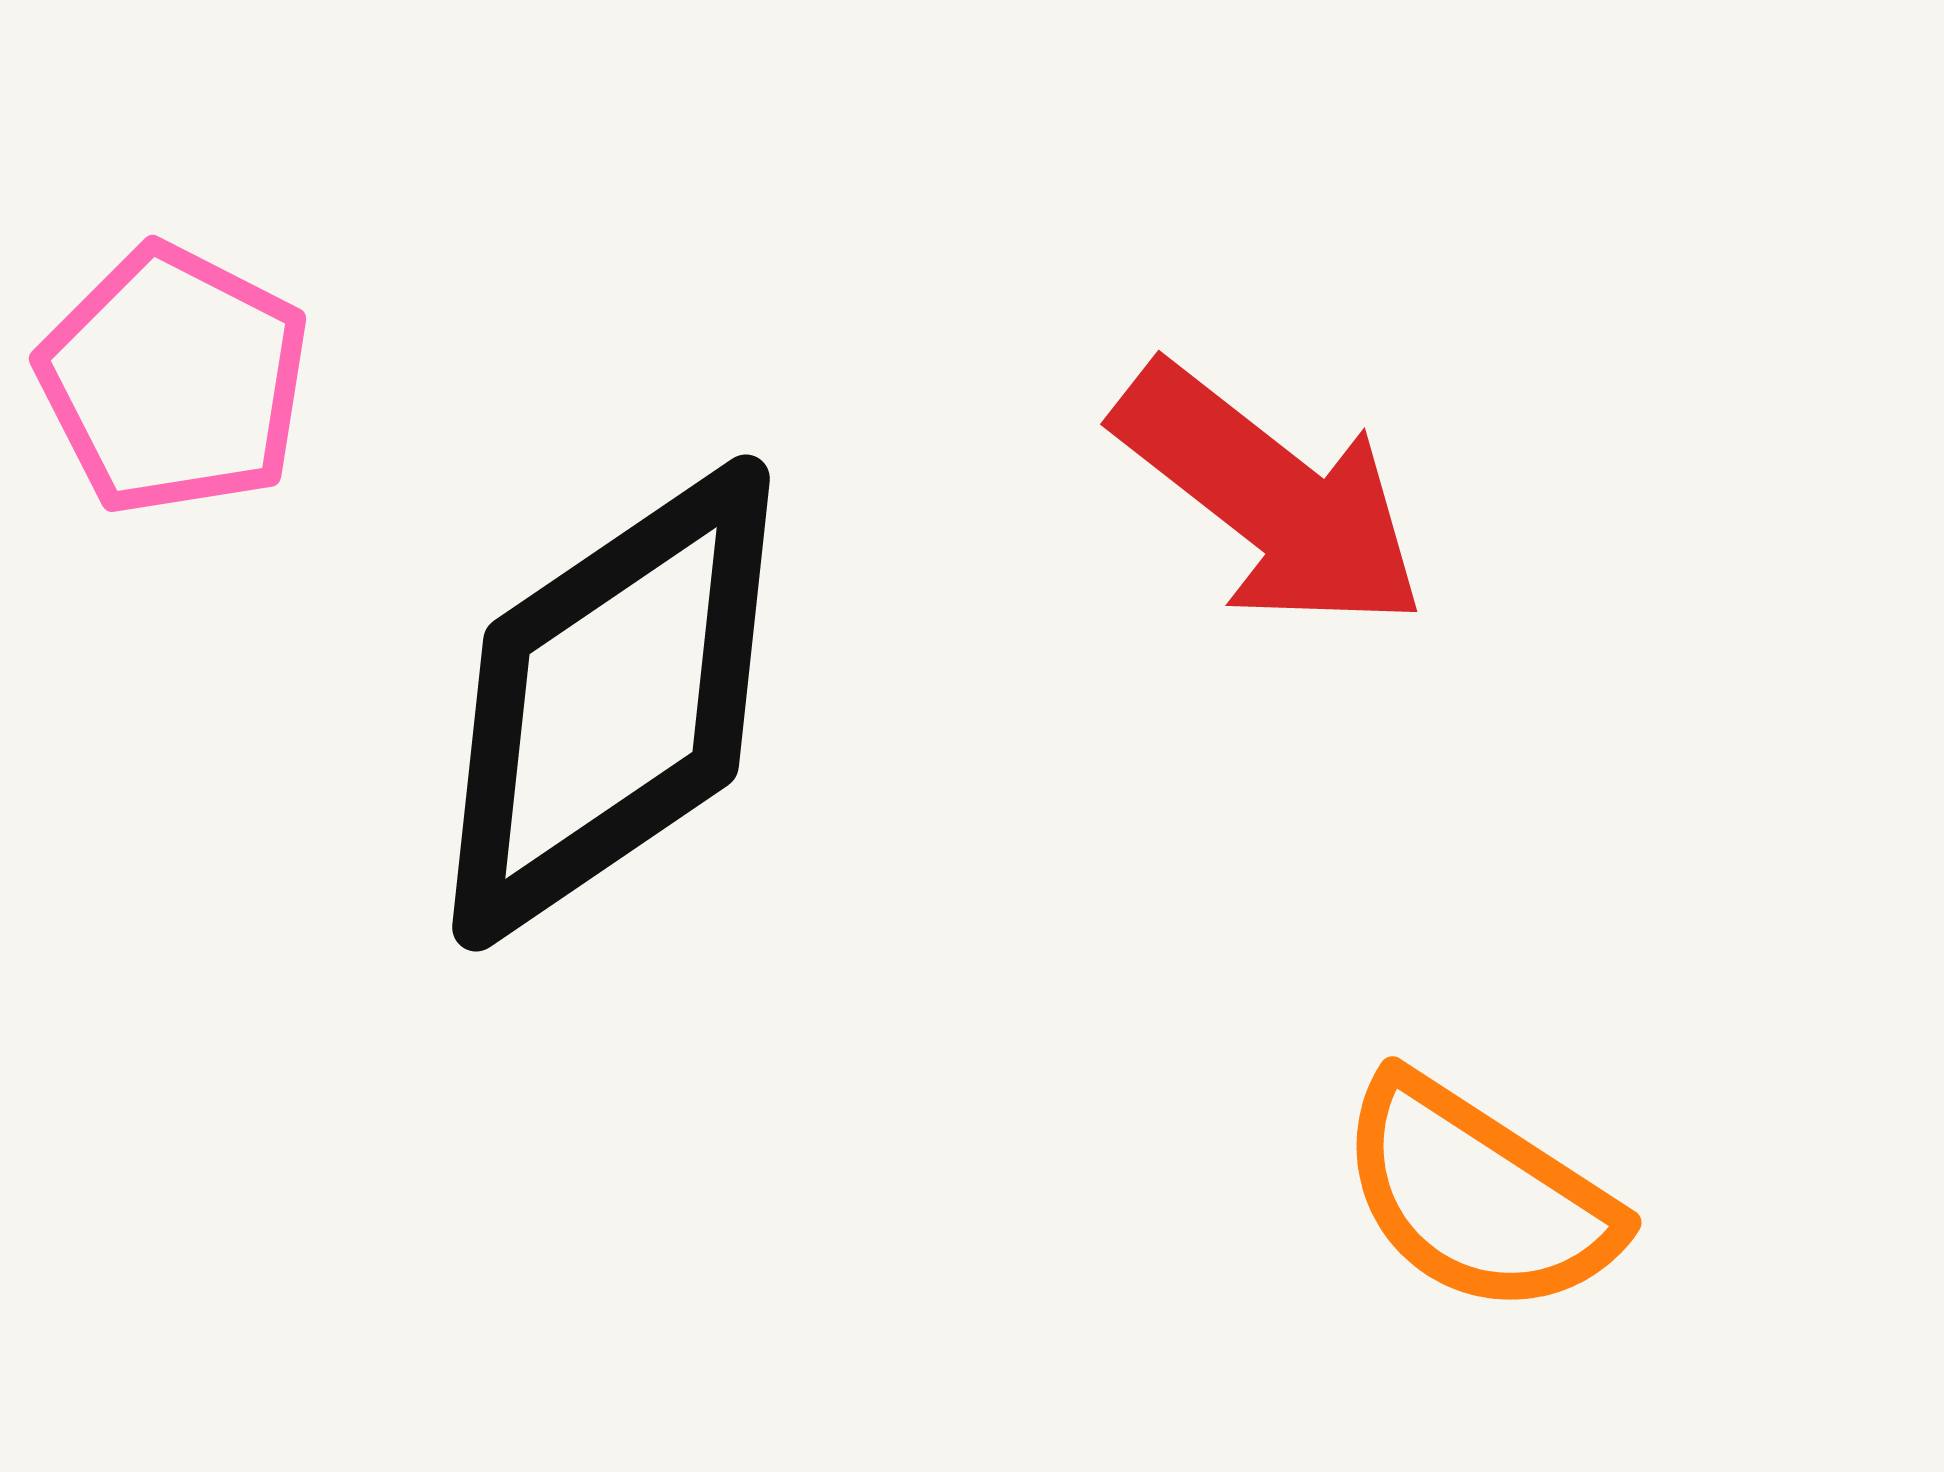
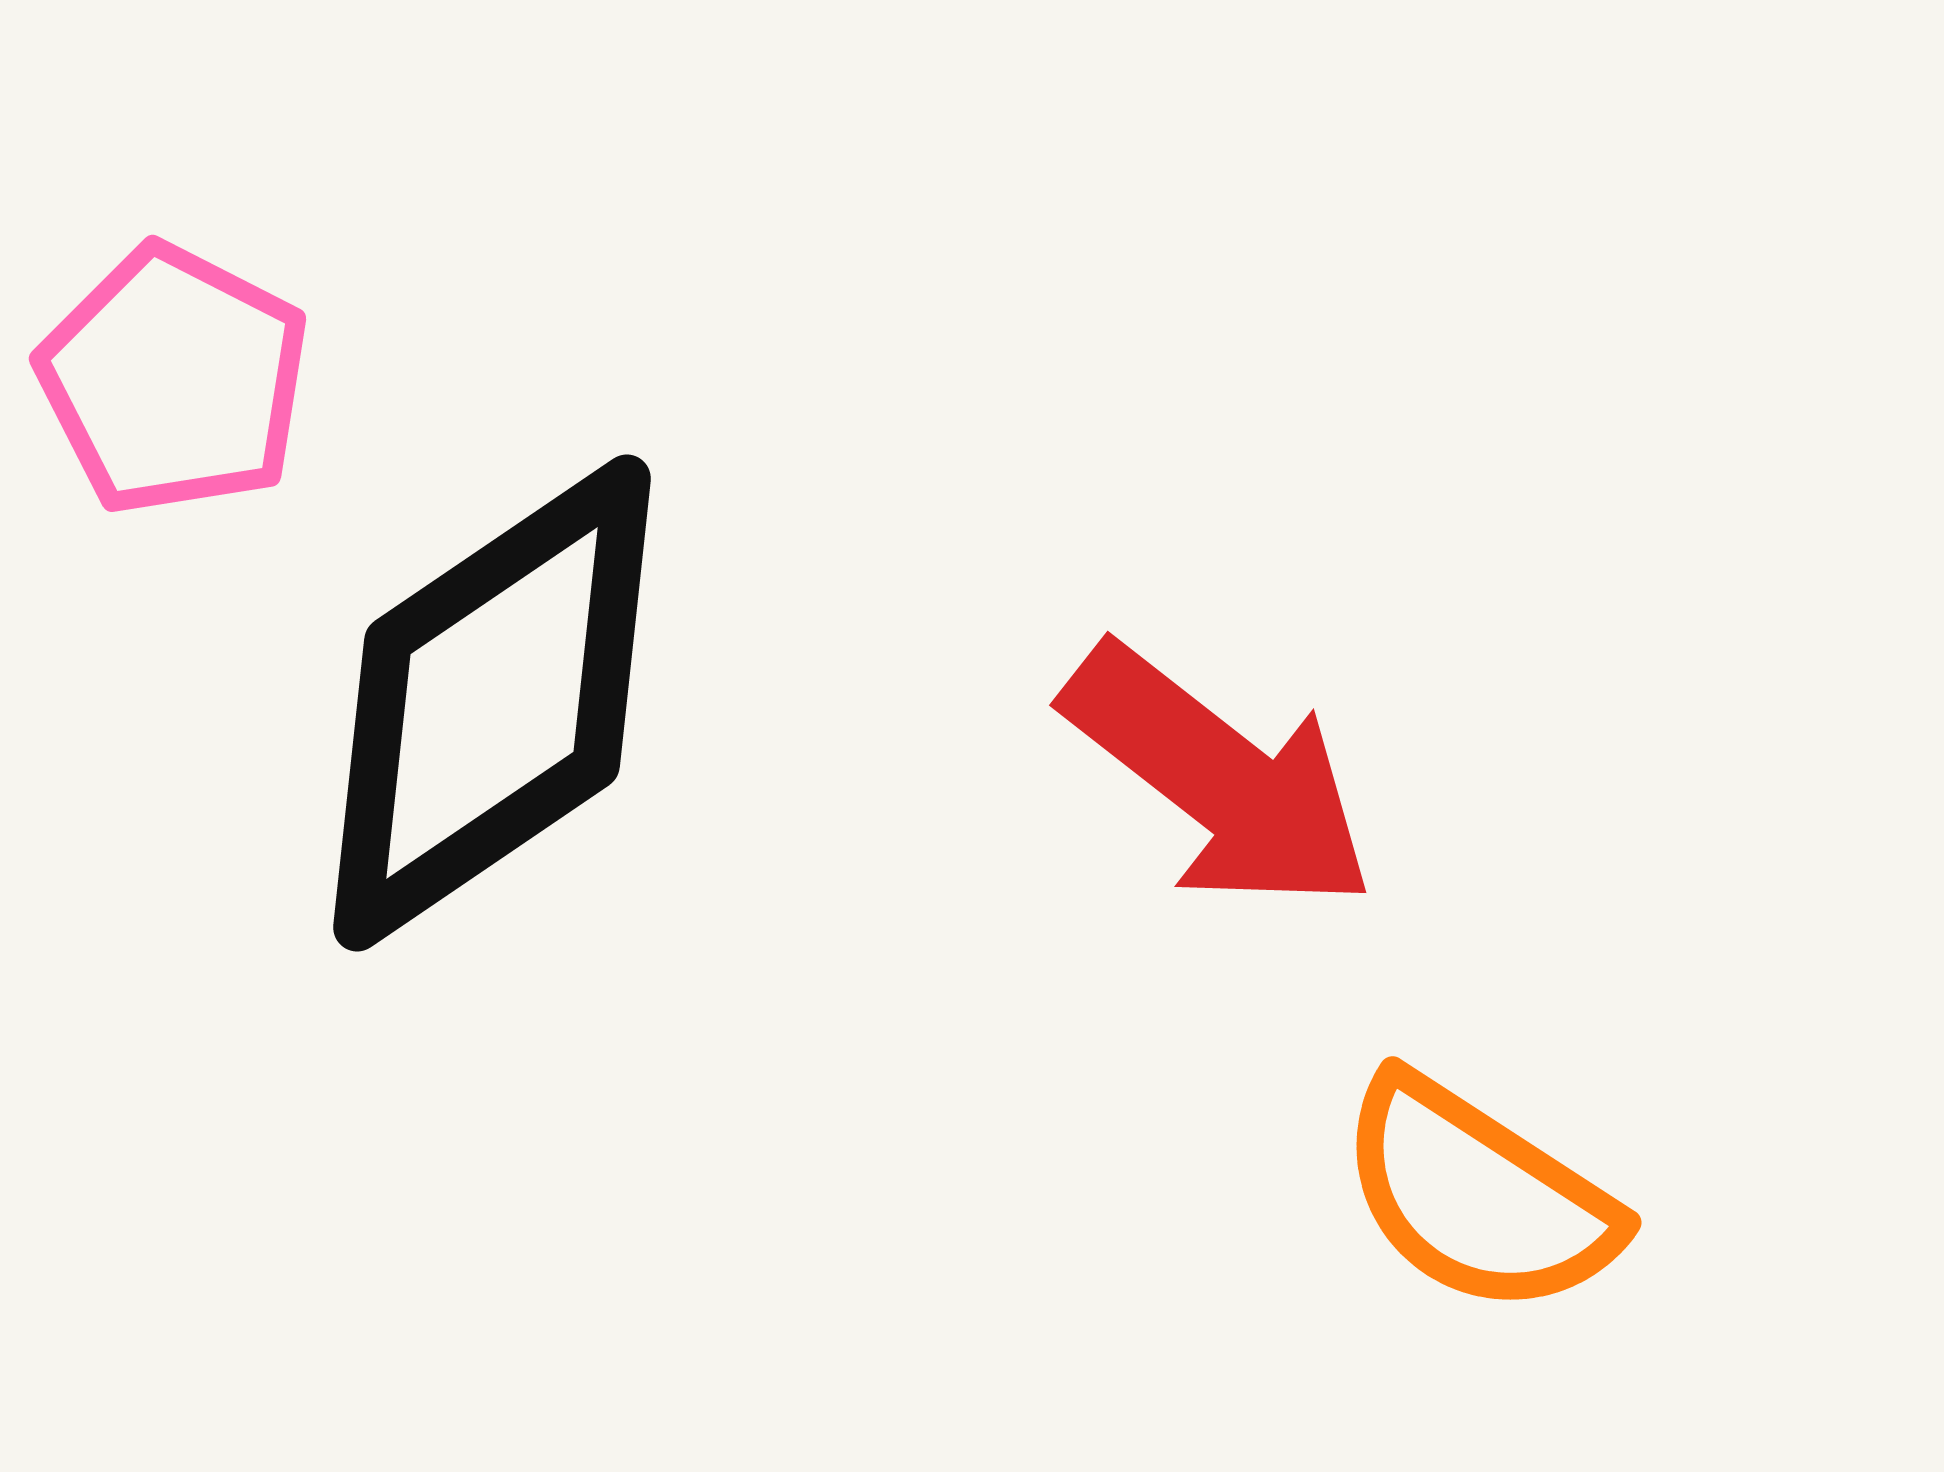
red arrow: moved 51 px left, 281 px down
black diamond: moved 119 px left
